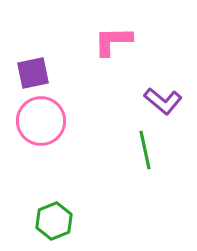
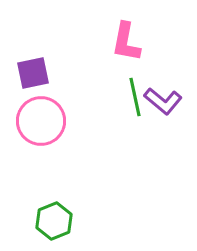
pink L-shape: moved 13 px right, 1 px down; rotated 78 degrees counterclockwise
green line: moved 10 px left, 53 px up
